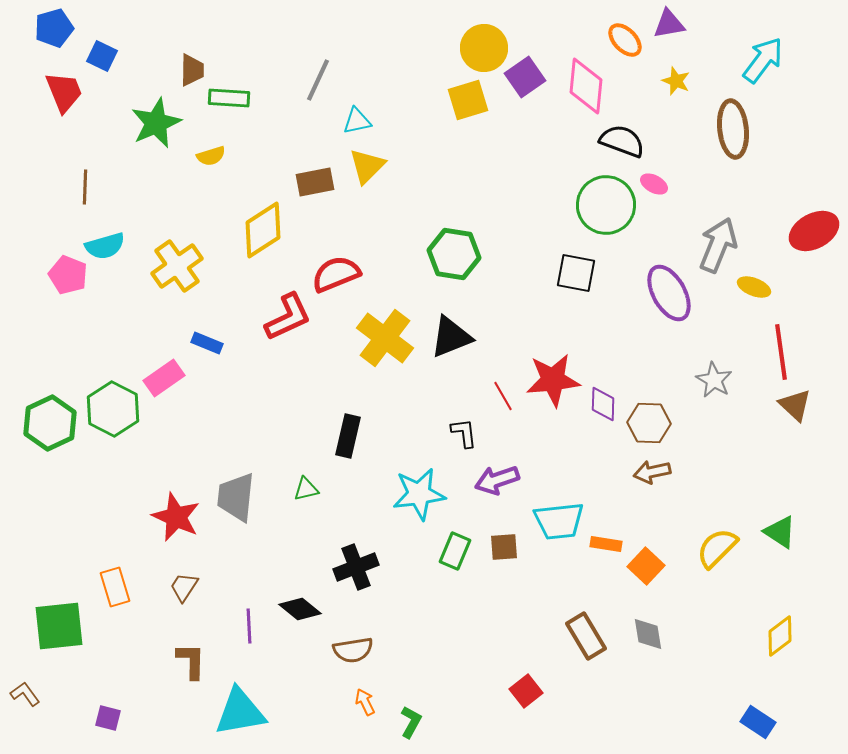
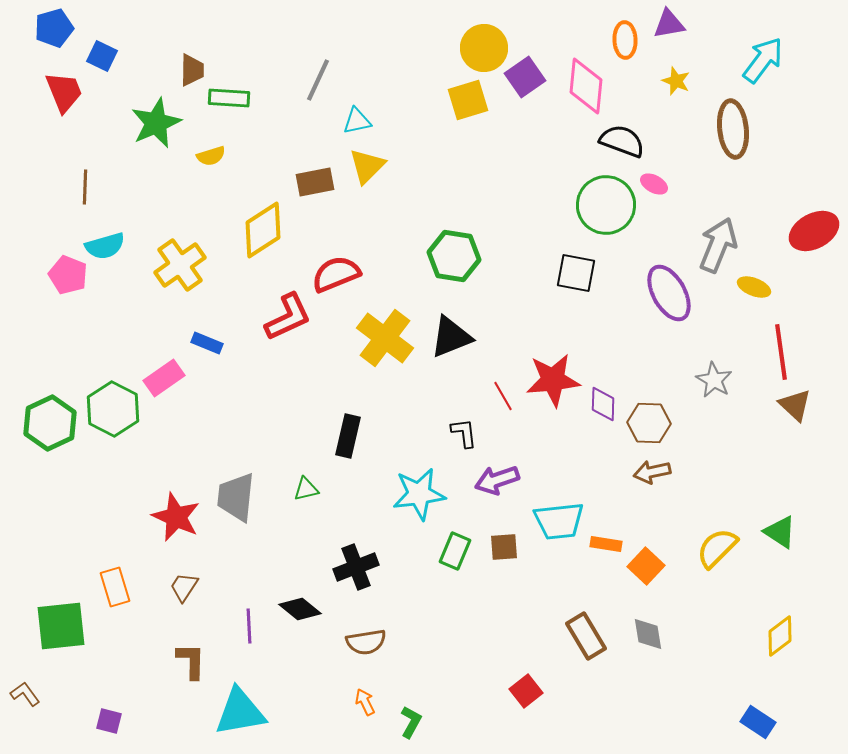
orange ellipse at (625, 40): rotated 42 degrees clockwise
green hexagon at (454, 254): moved 2 px down
yellow cross at (177, 266): moved 3 px right, 1 px up
green square at (59, 626): moved 2 px right
brown semicircle at (353, 650): moved 13 px right, 8 px up
purple square at (108, 718): moved 1 px right, 3 px down
